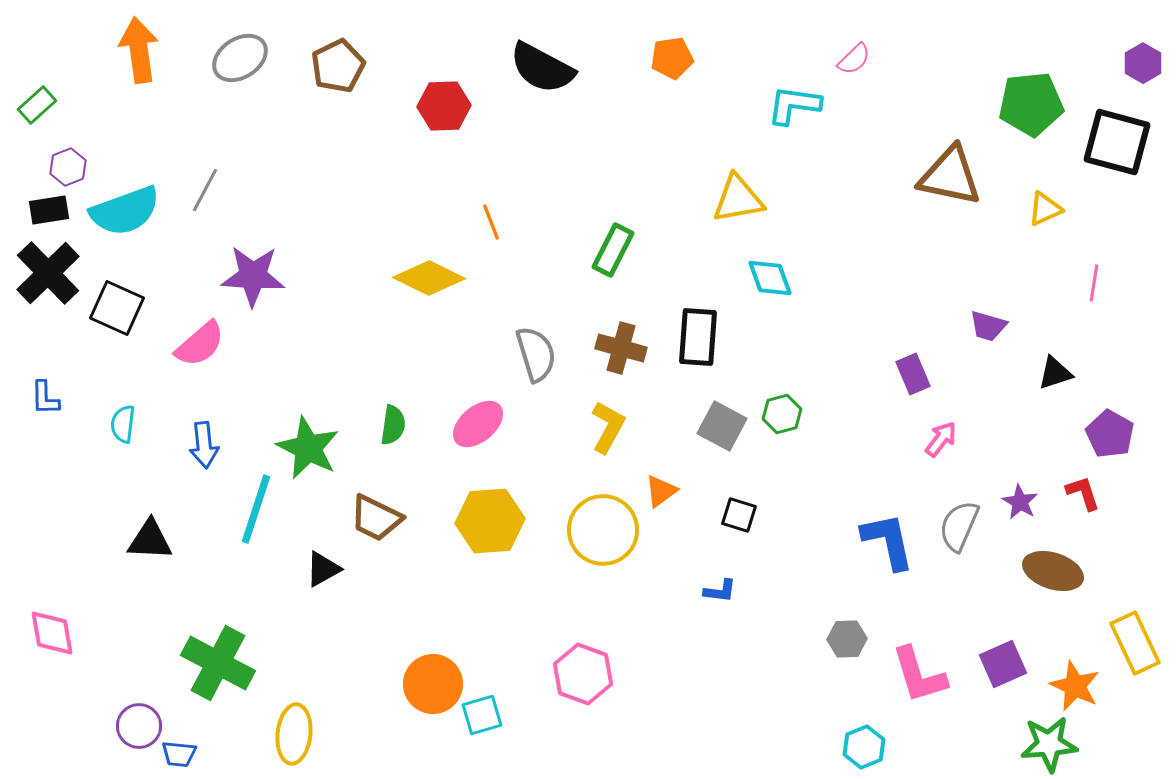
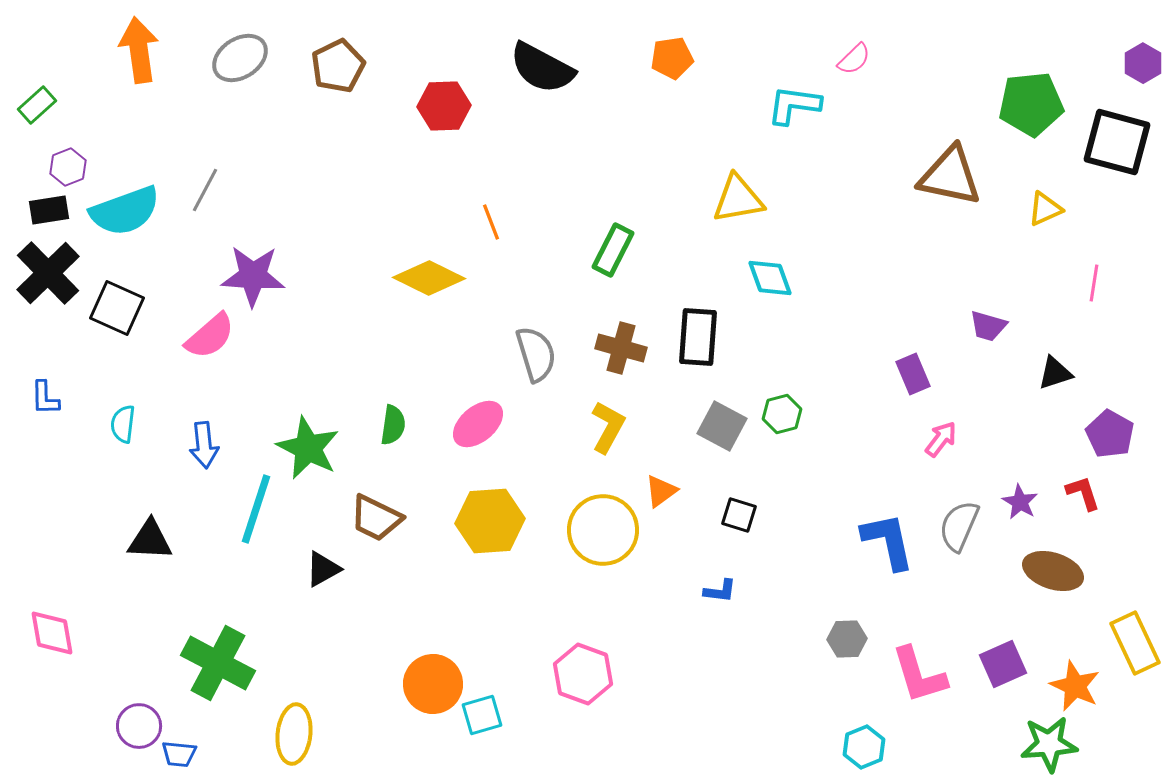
pink semicircle at (200, 344): moved 10 px right, 8 px up
